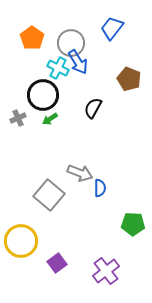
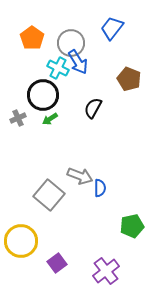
gray arrow: moved 3 px down
green pentagon: moved 1 px left, 2 px down; rotated 15 degrees counterclockwise
